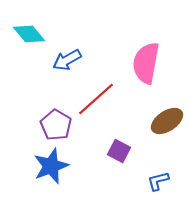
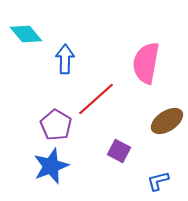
cyan diamond: moved 3 px left
blue arrow: moved 2 px left, 1 px up; rotated 120 degrees clockwise
